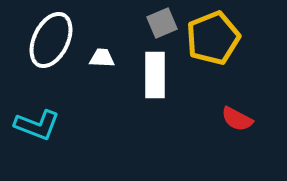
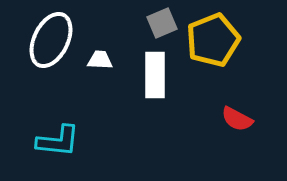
yellow pentagon: moved 2 px down
white trapezoid: moved 2 px left, 2 px down
cyan L-shape: moved 21 px right, 16 px down; rotated 15 degrees counterclockwise
